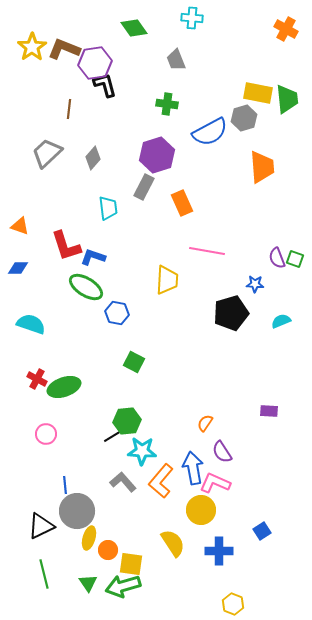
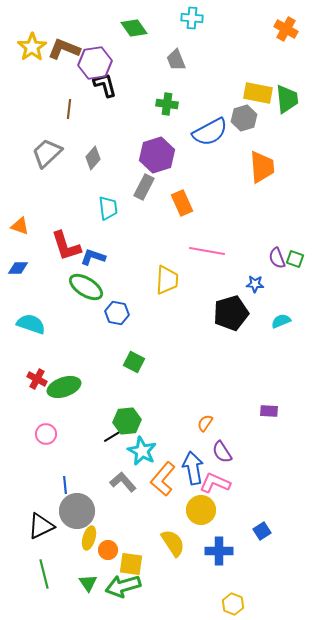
cyan star at (142, 451): rotated 24 degrees clockwise
orange L-shape at (161, 481): moved 2 px right, 2 px up
